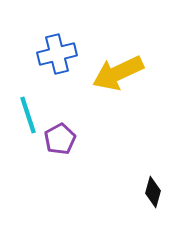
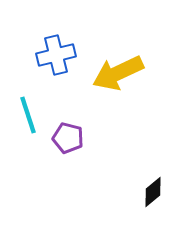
blue cross: moved 1 px left, 1 px down
purple pentagon: moved 8 px right, 1 px up; rotated 28 degrees counterclockwise
black diamond: rotated 36 degrees clockwise
